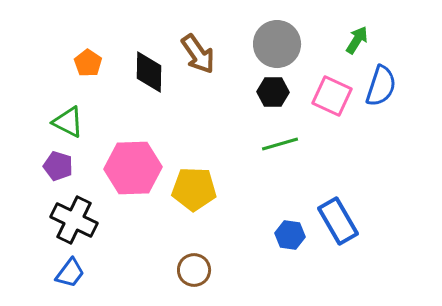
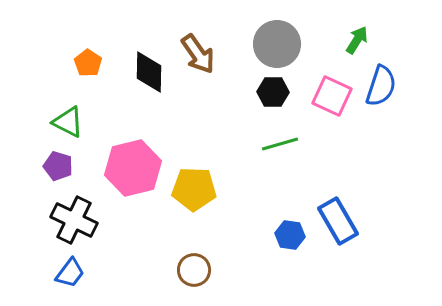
pink hexagon: rotated 12 degrees counterclockwise
